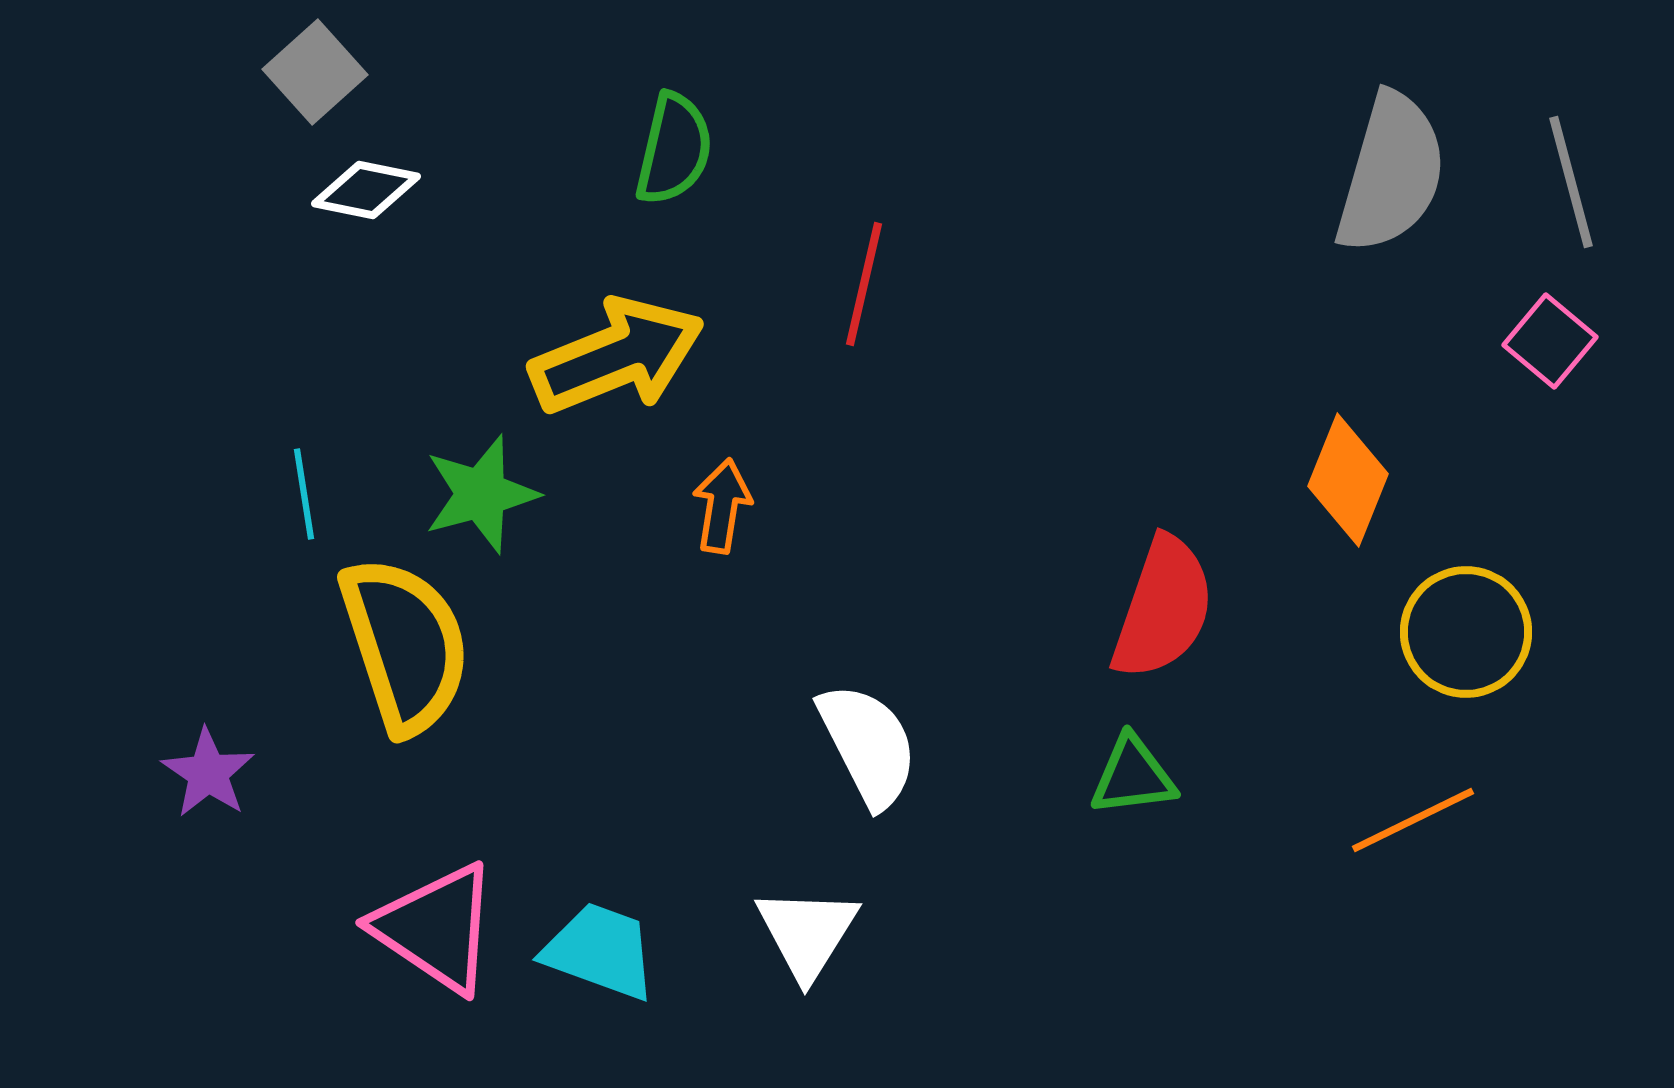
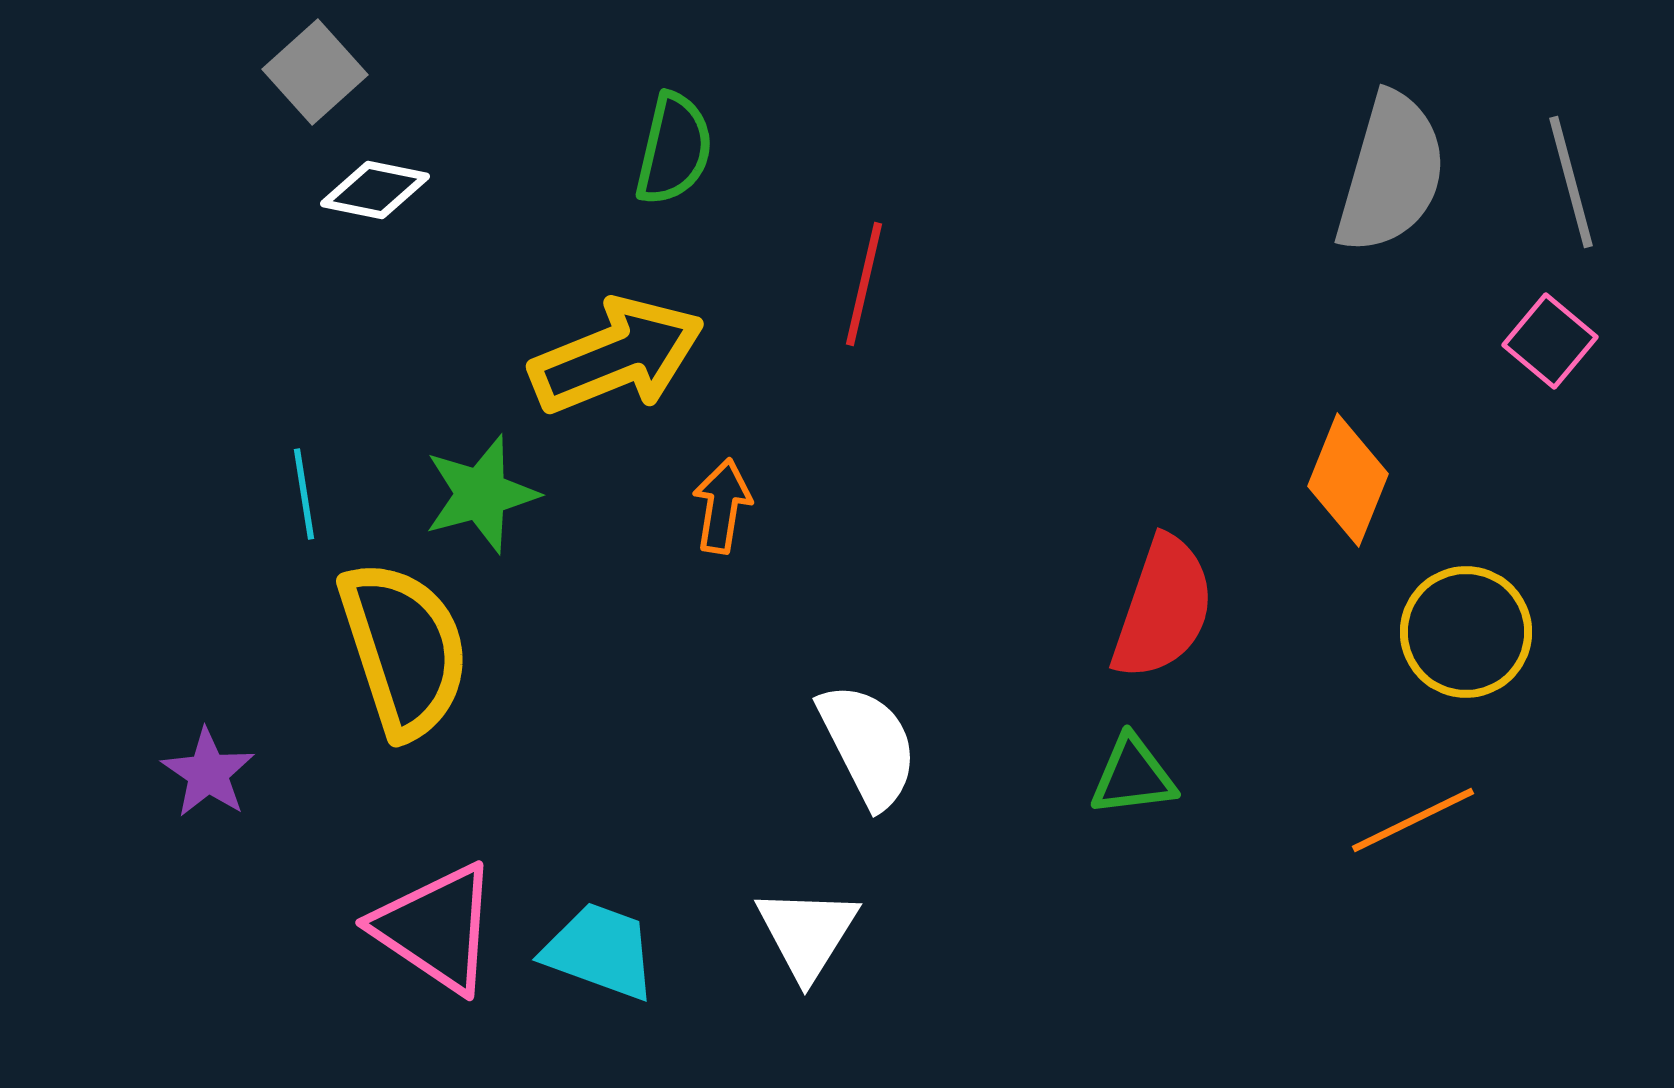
white diamond: moved 9 px right
yellow semicircle: moved 1 px left, 4 px down
